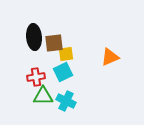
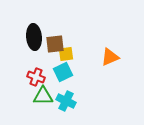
brown square: moved 1 px right, 1 px down
red cross: rotated 30 degrees clockwise
